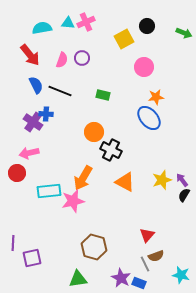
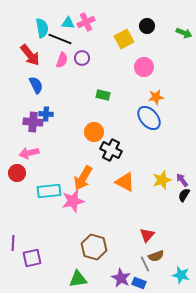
cyan semicircle: rotated 90 degrees clockwise
black line: moved 52 px up
purple cross: rotated 30 degrees counterclockwise
